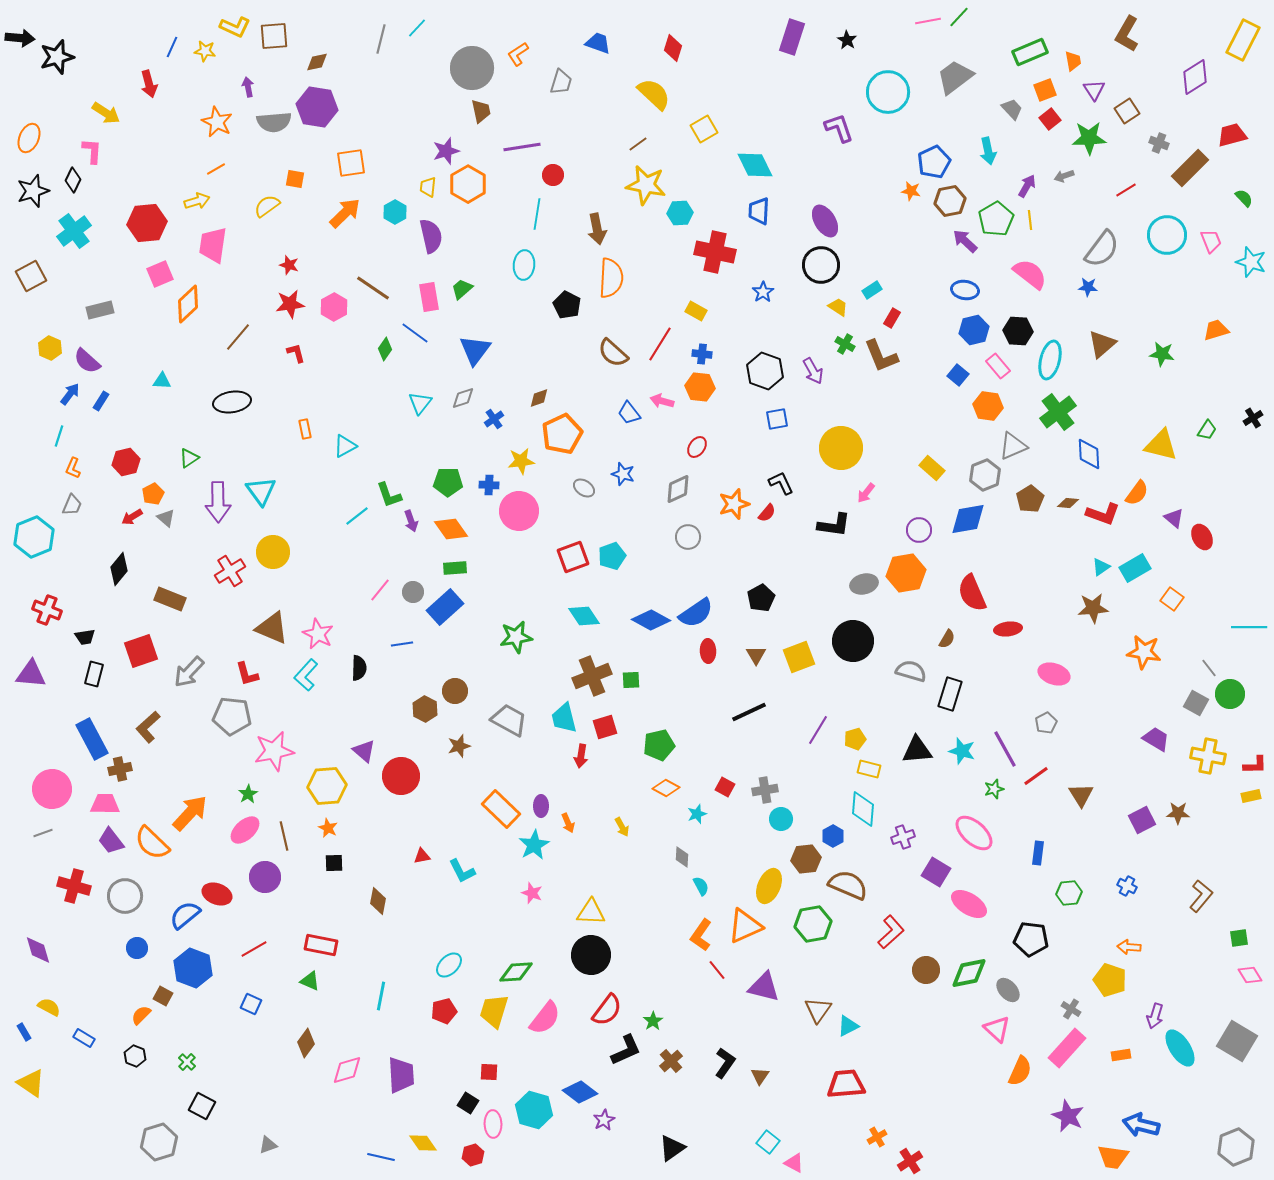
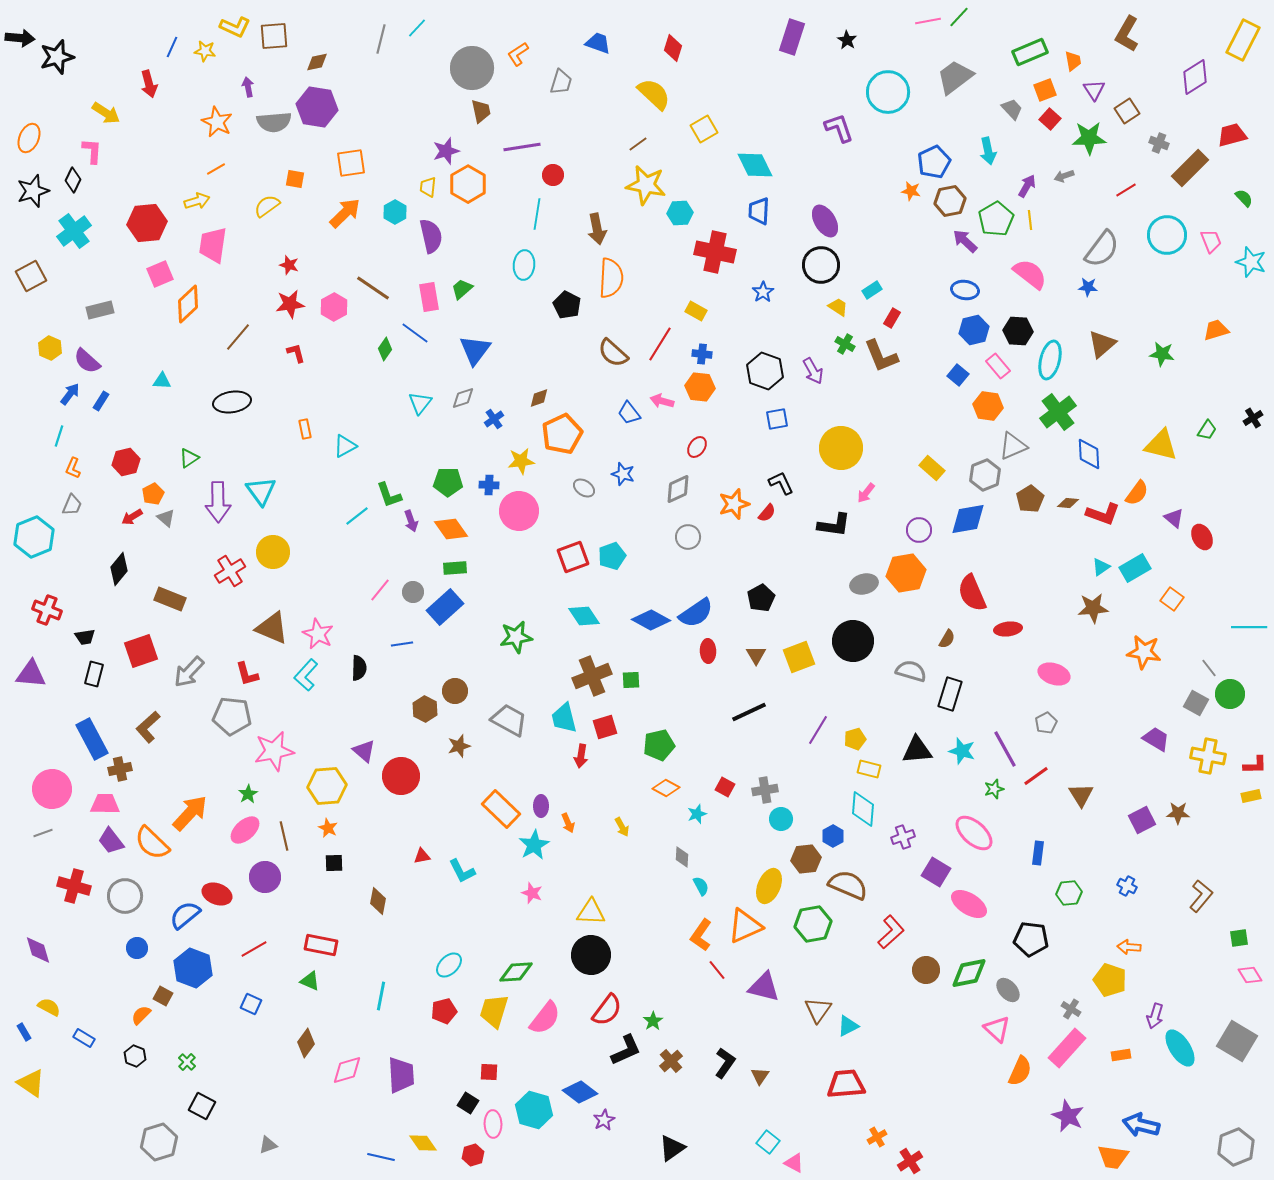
red square at (1050, 119): rotated 10 degrees counterclockwise
